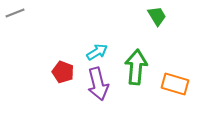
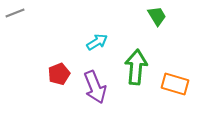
cyan arrow: moved 10 px up
red pentagon: moved 4 px left, 2 px down; rotated 30 degrees clockwise
purple arrow: moved 3 px left, 3 px down; rotated 8 degrees counterclockwise
